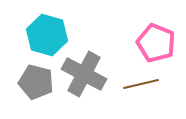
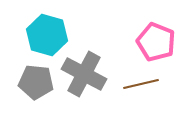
pink pentagon: moved 1 px up
gray pentagon: rotated 8 degrees counterclockwise
